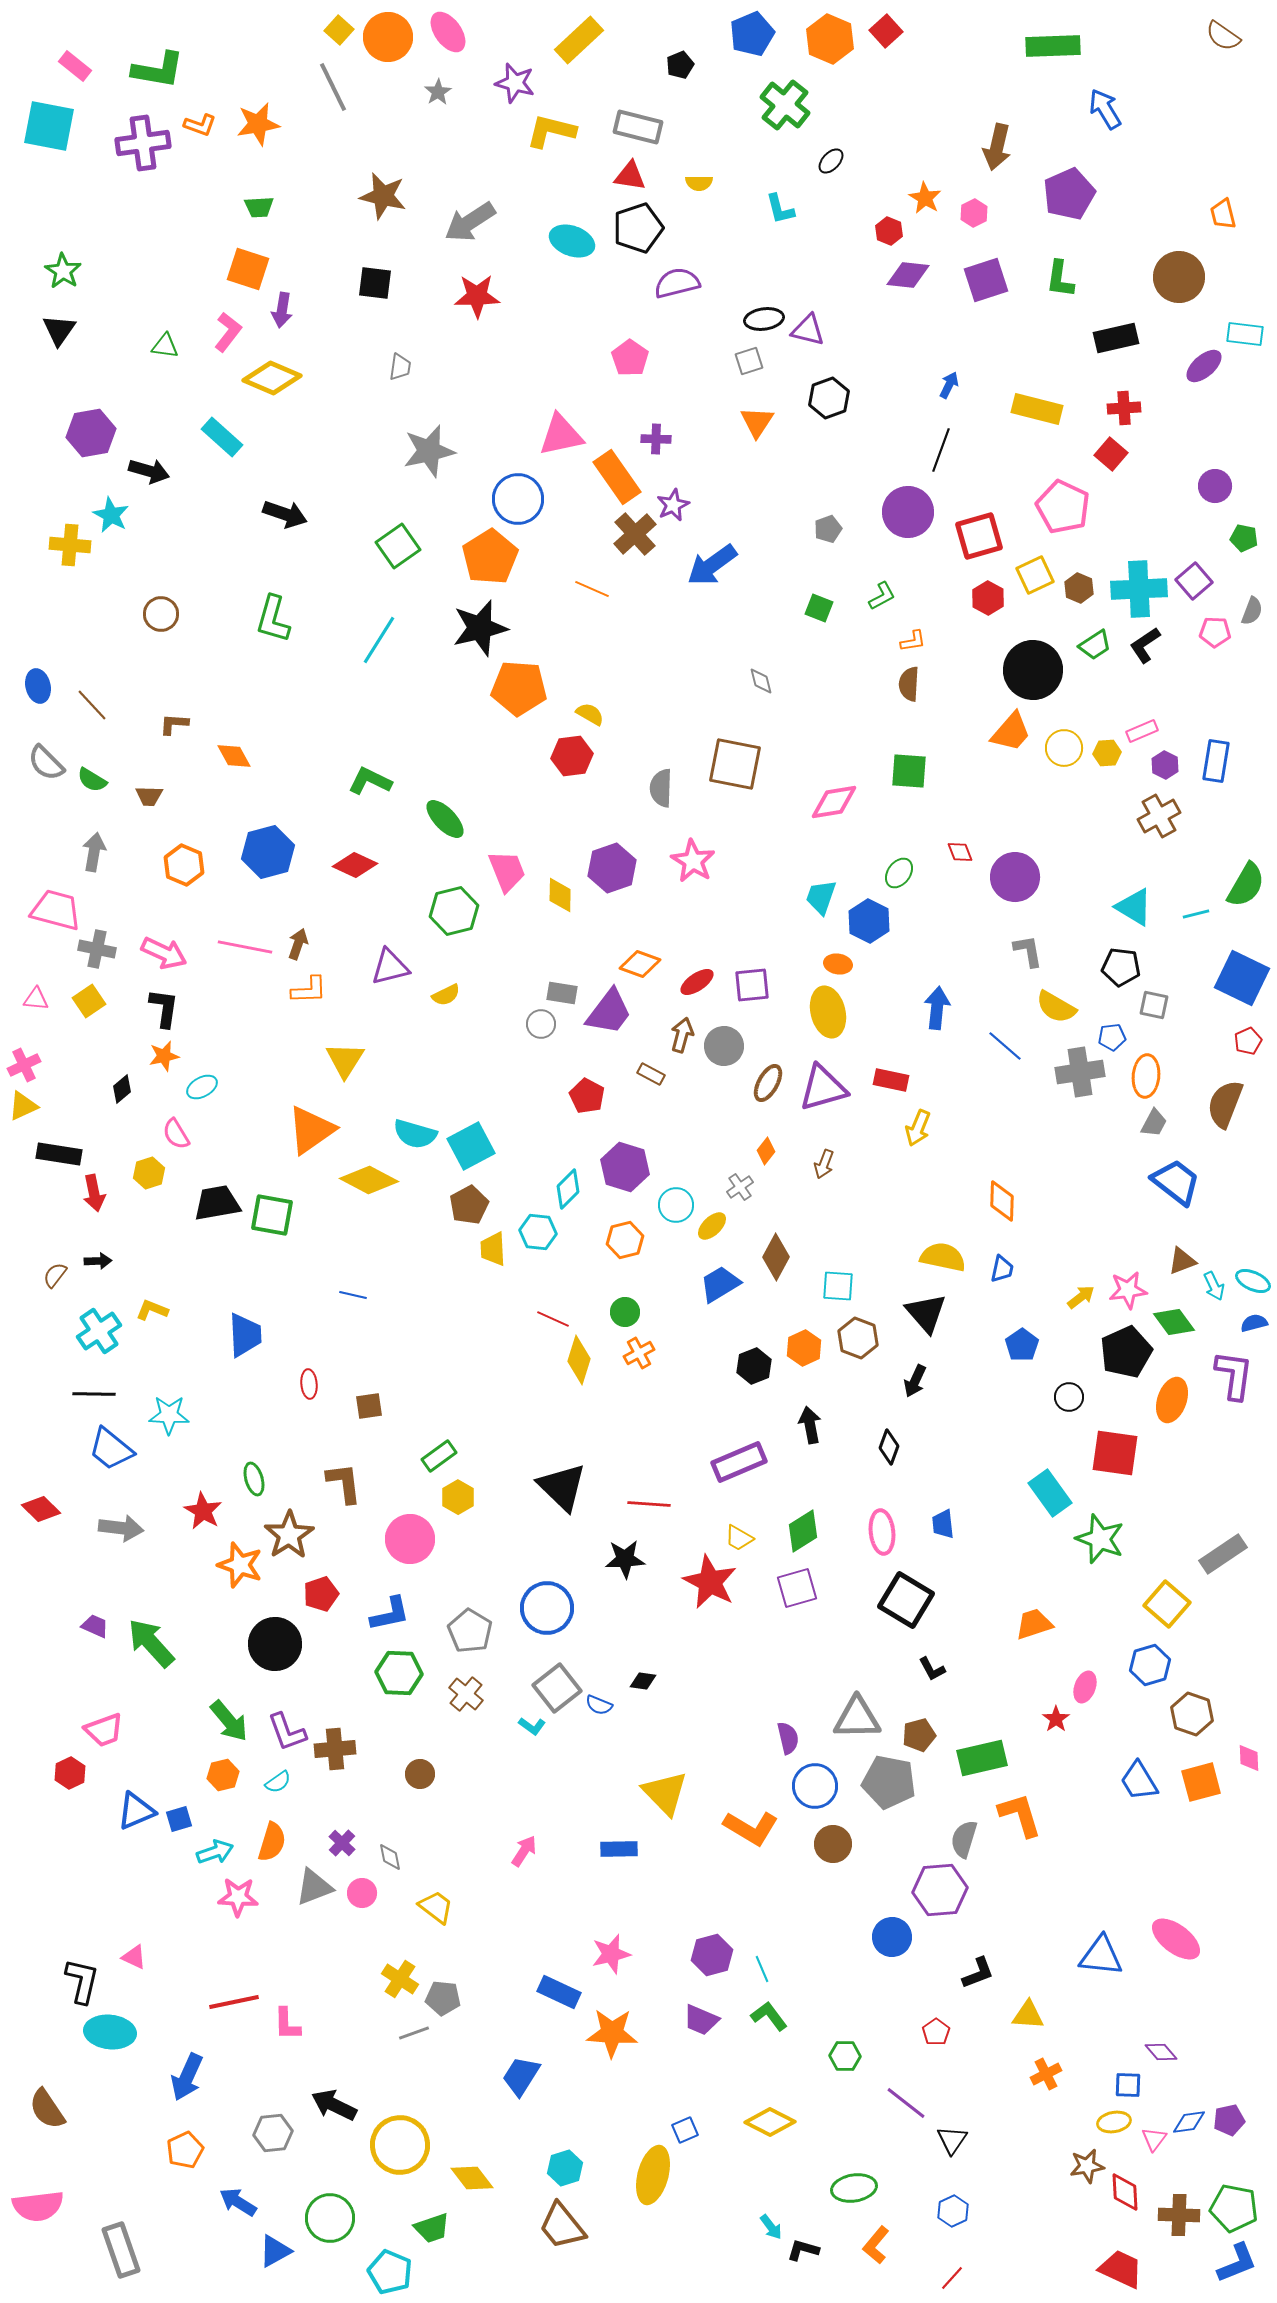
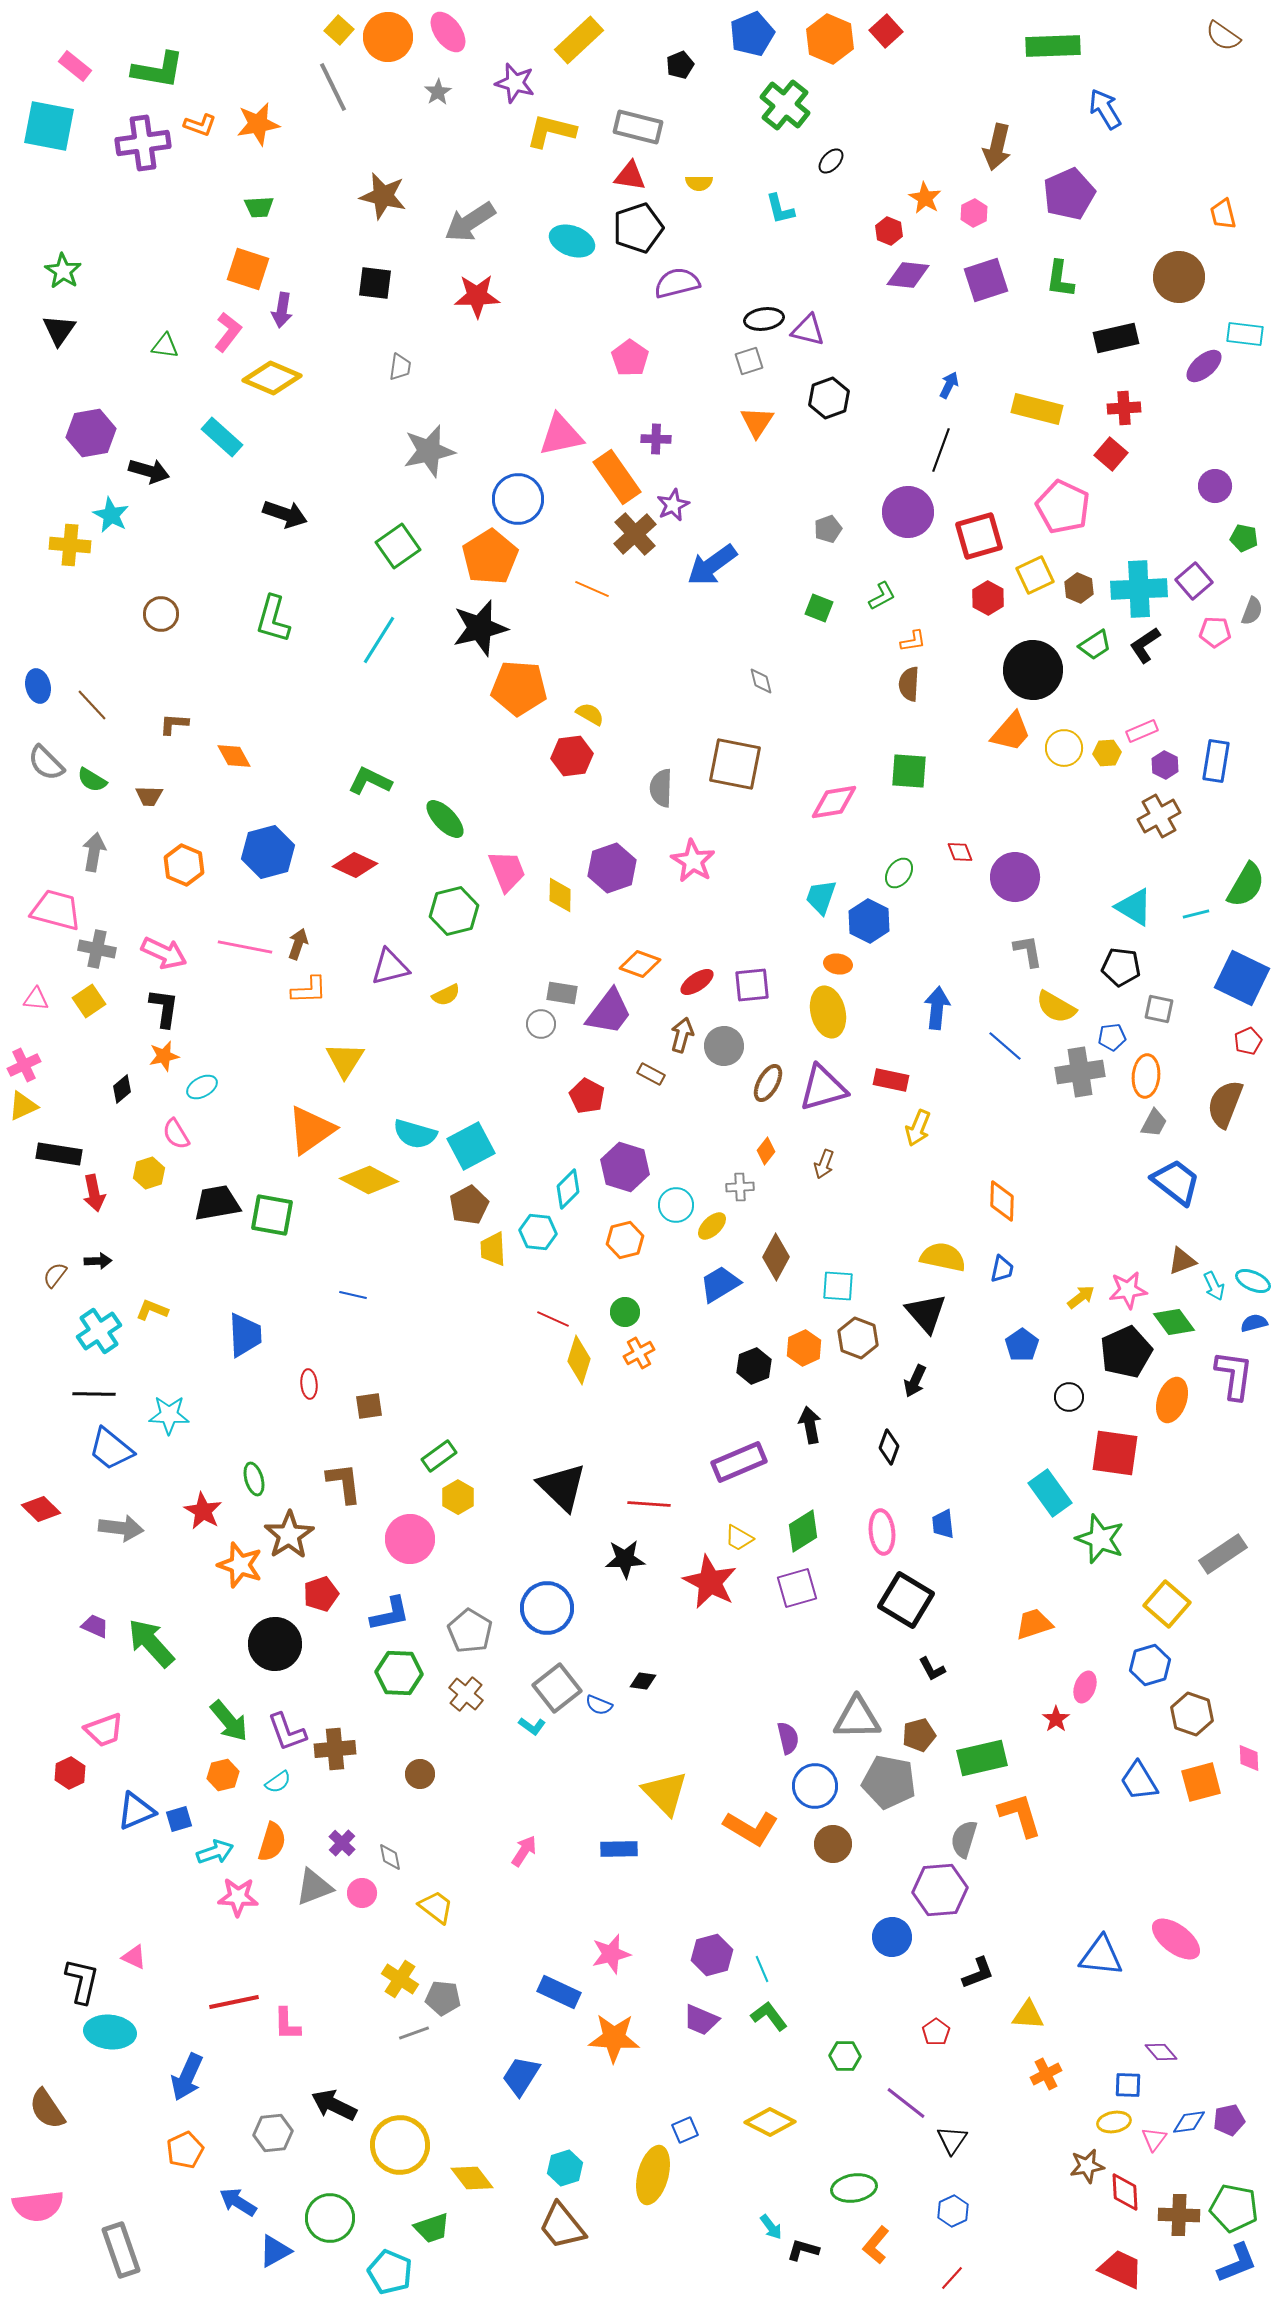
gray square at (1154, 1005): moved 5 px right, 4 px down
gray cross at (740, 1187): rotated 32 degrees clockwise
orange star at (612, 2033): moved 2 px right, 5 px down
